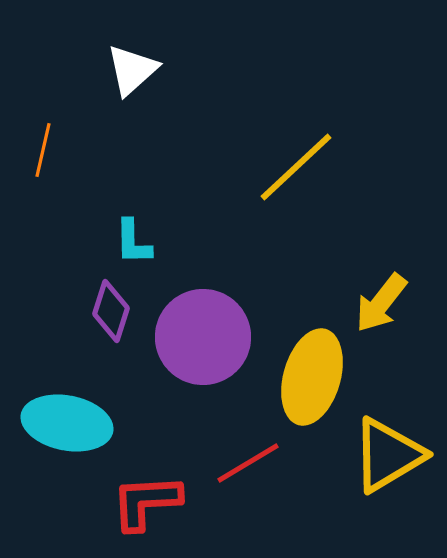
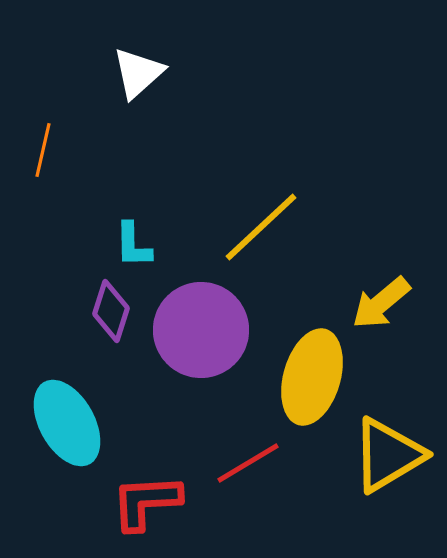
white triangle: moved 6 px right, 3 px down
yellow line: moved 35 px left, 60 px down
cyan L-shape: moved 3 px down
yellow arrow: rotated 12 degrees clockwise
purple circle: moved 2 px left, 7 px up
cyan ellipse: rotated 50 degrees clockwise
